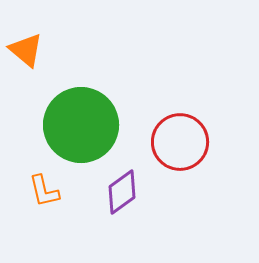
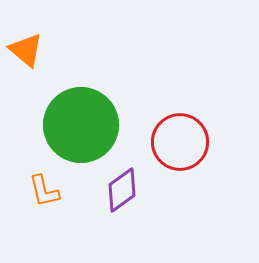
purple diamond: moved 2 px up
